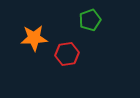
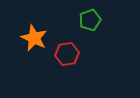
orange star: rotated 28 degrees clockwise
